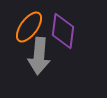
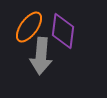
gray arrow: moved 2 px right
